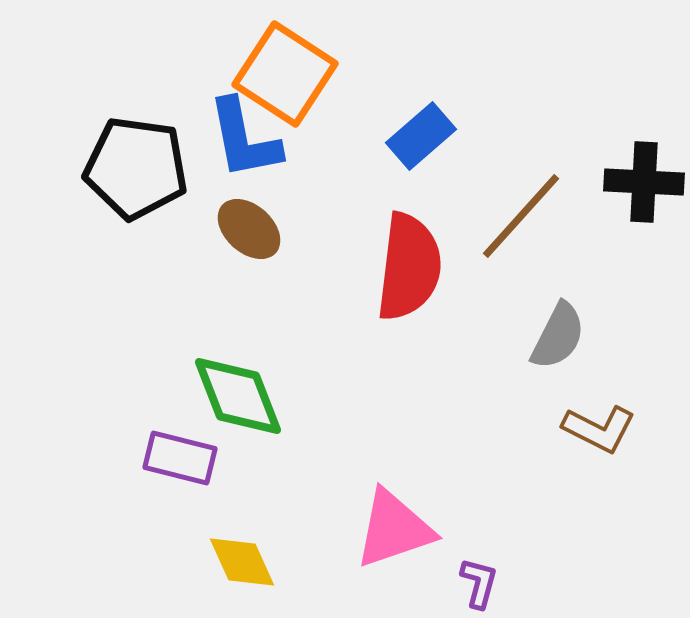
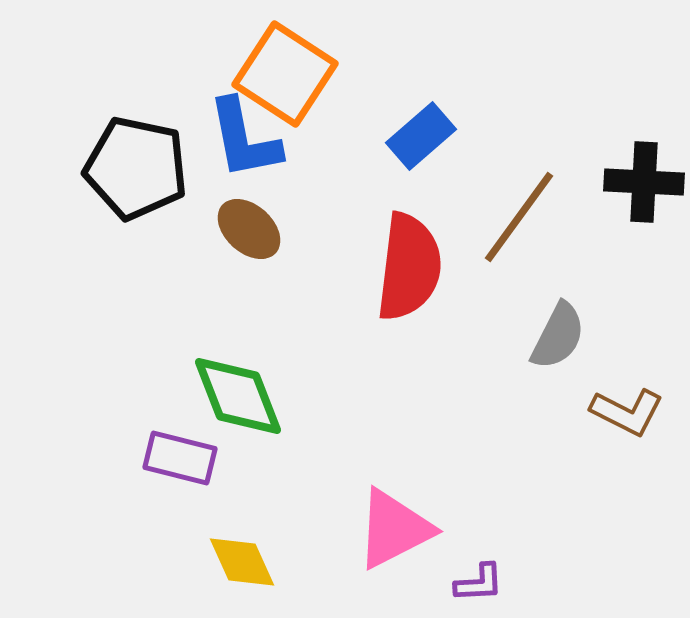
black pentagon: rotated 4 degrees clockwise
brown line: moved 2 px left, 1 px down; rotated 6 degrees counterclockwise
brown L-shape: moved 28 px right, 17 px up
pink triangle: rotated 8 degrees counterclockwise
purple L-shape: rotated 72 degrees clockwise
